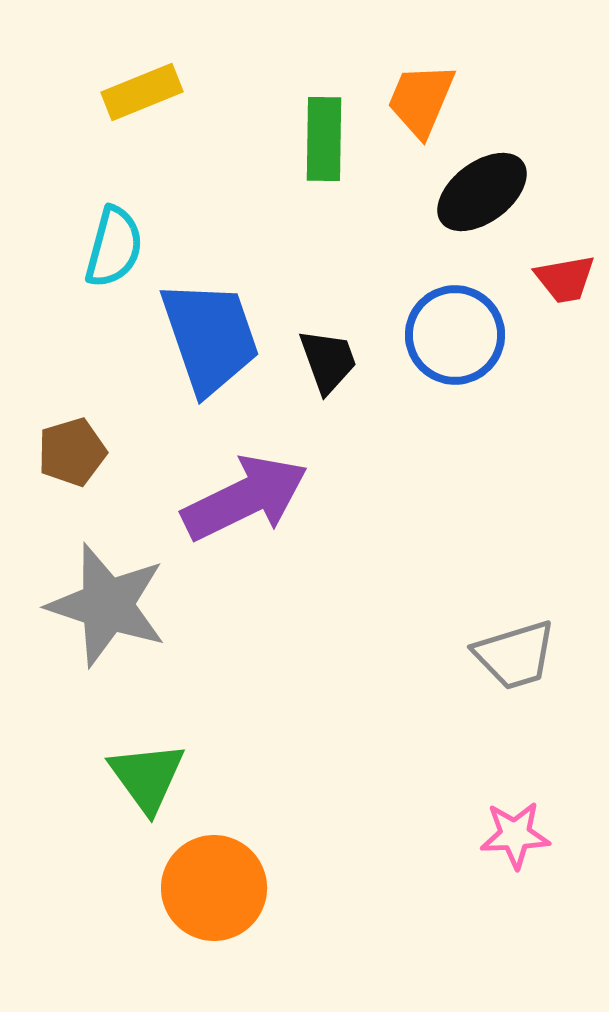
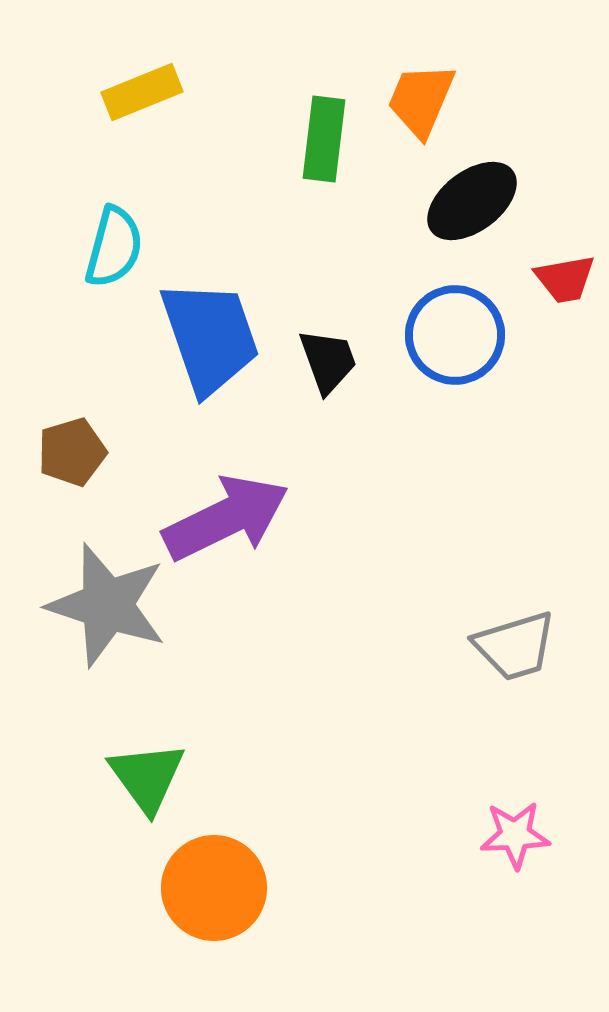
green rectangle: rotated 6 degrees clockwise
black ellipse: moved 10 px left, 9 px down
purple arrow: moved 19 px left, 20 px down
gray trapezoid: moved 9 px up
